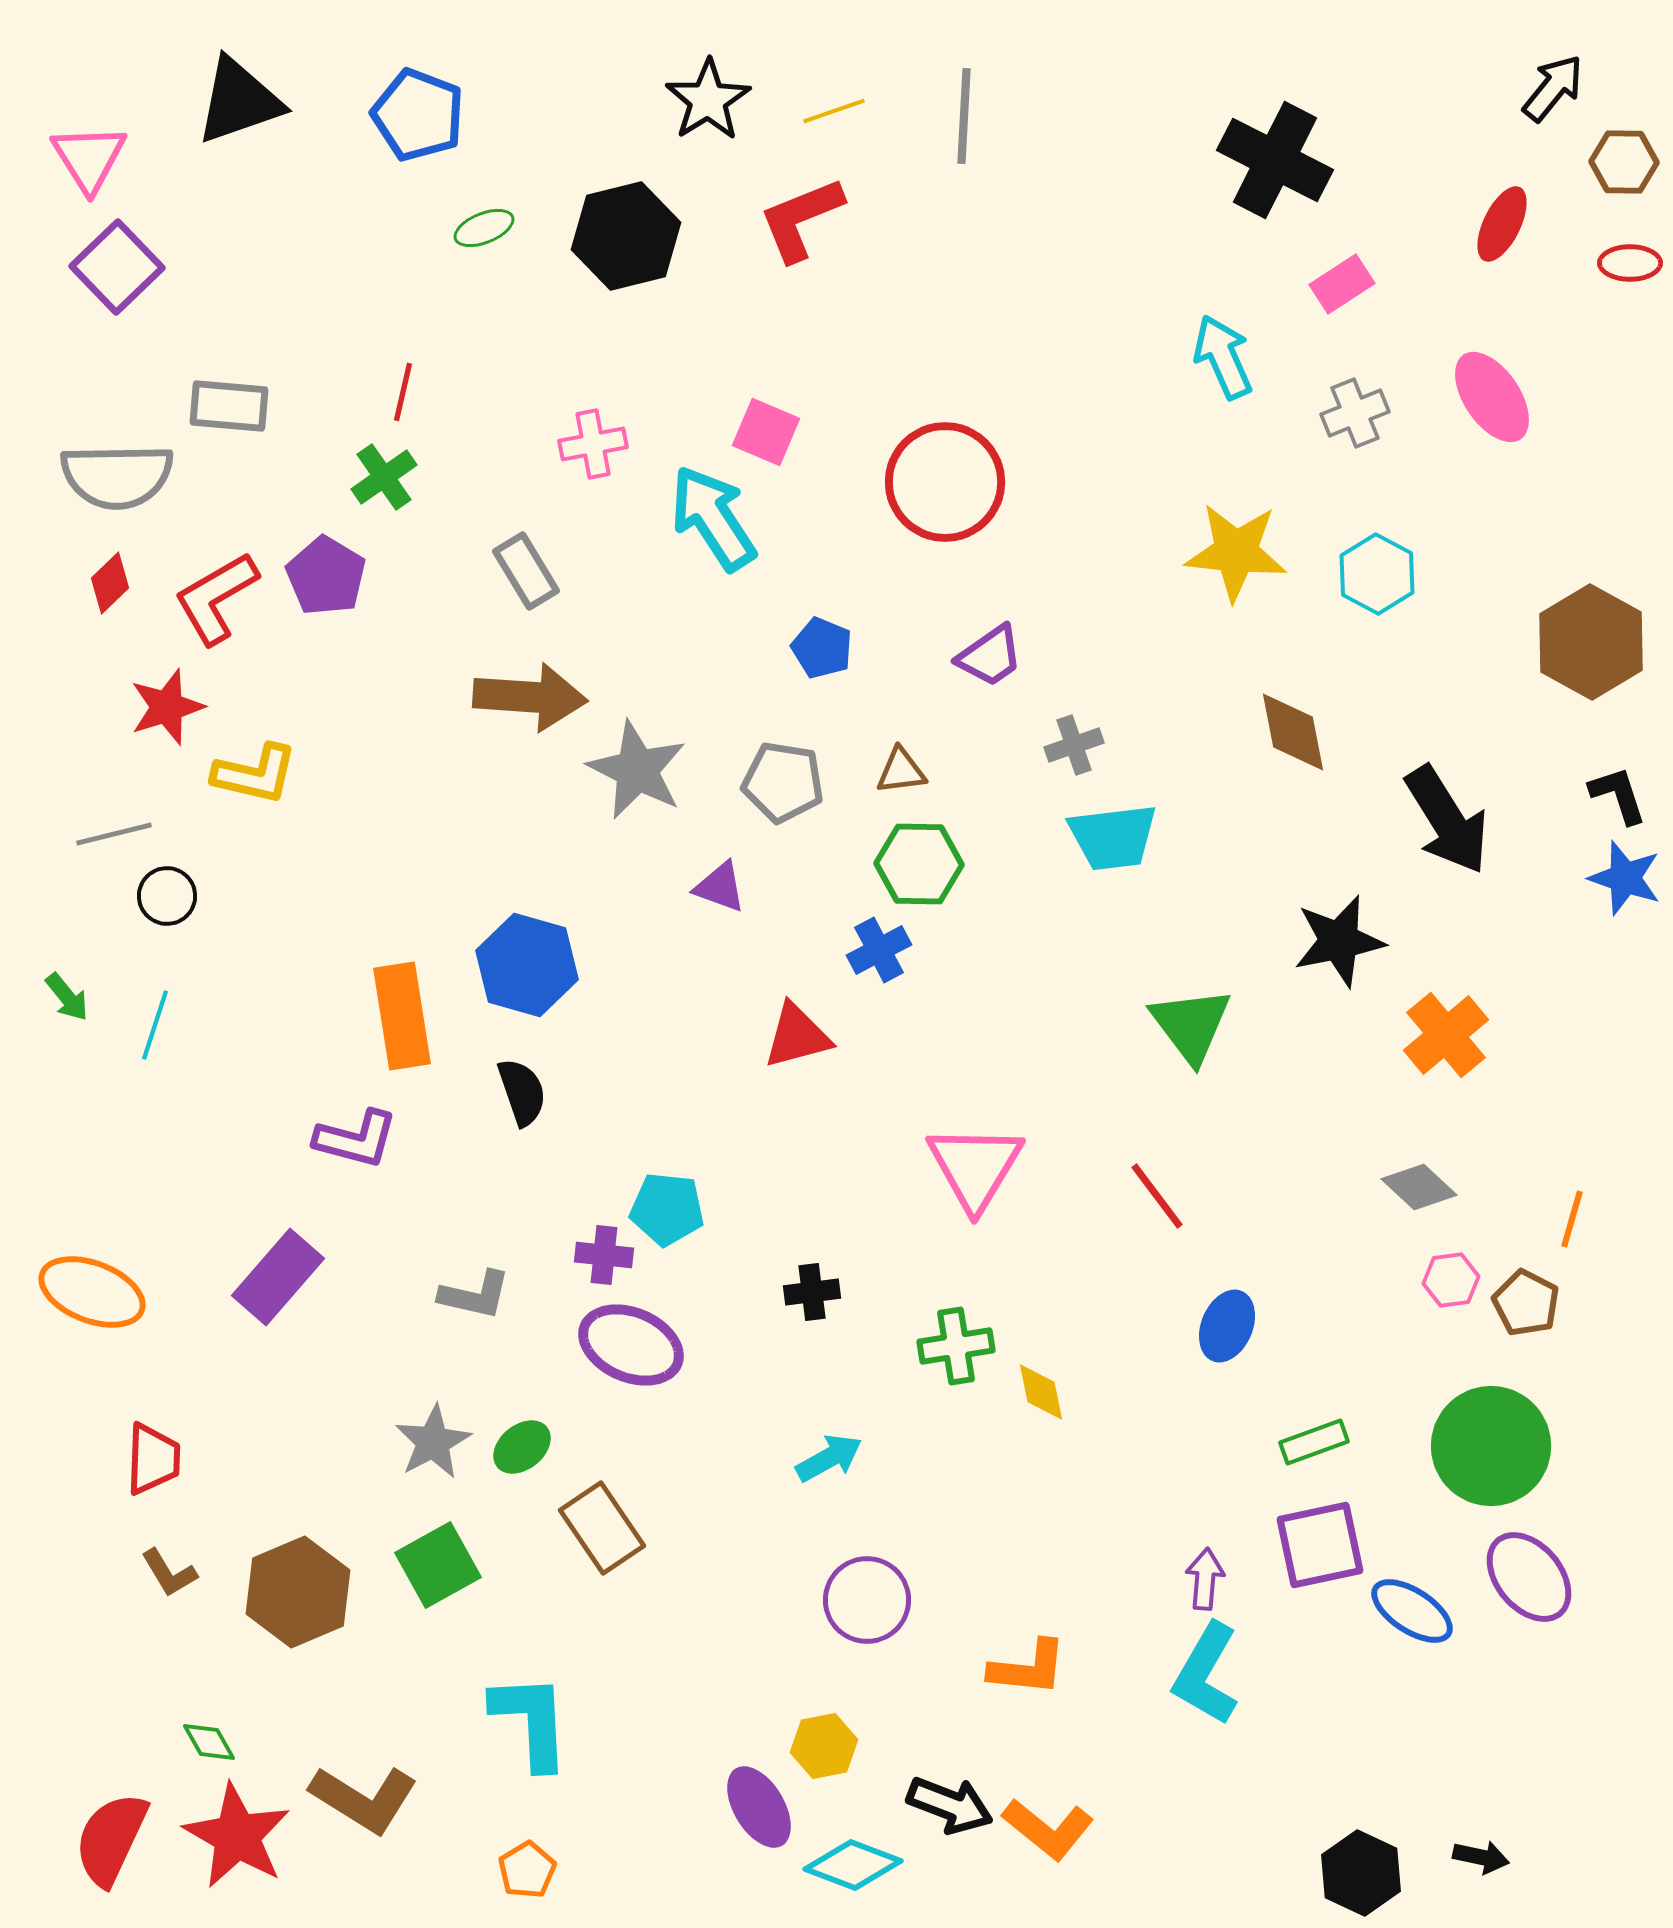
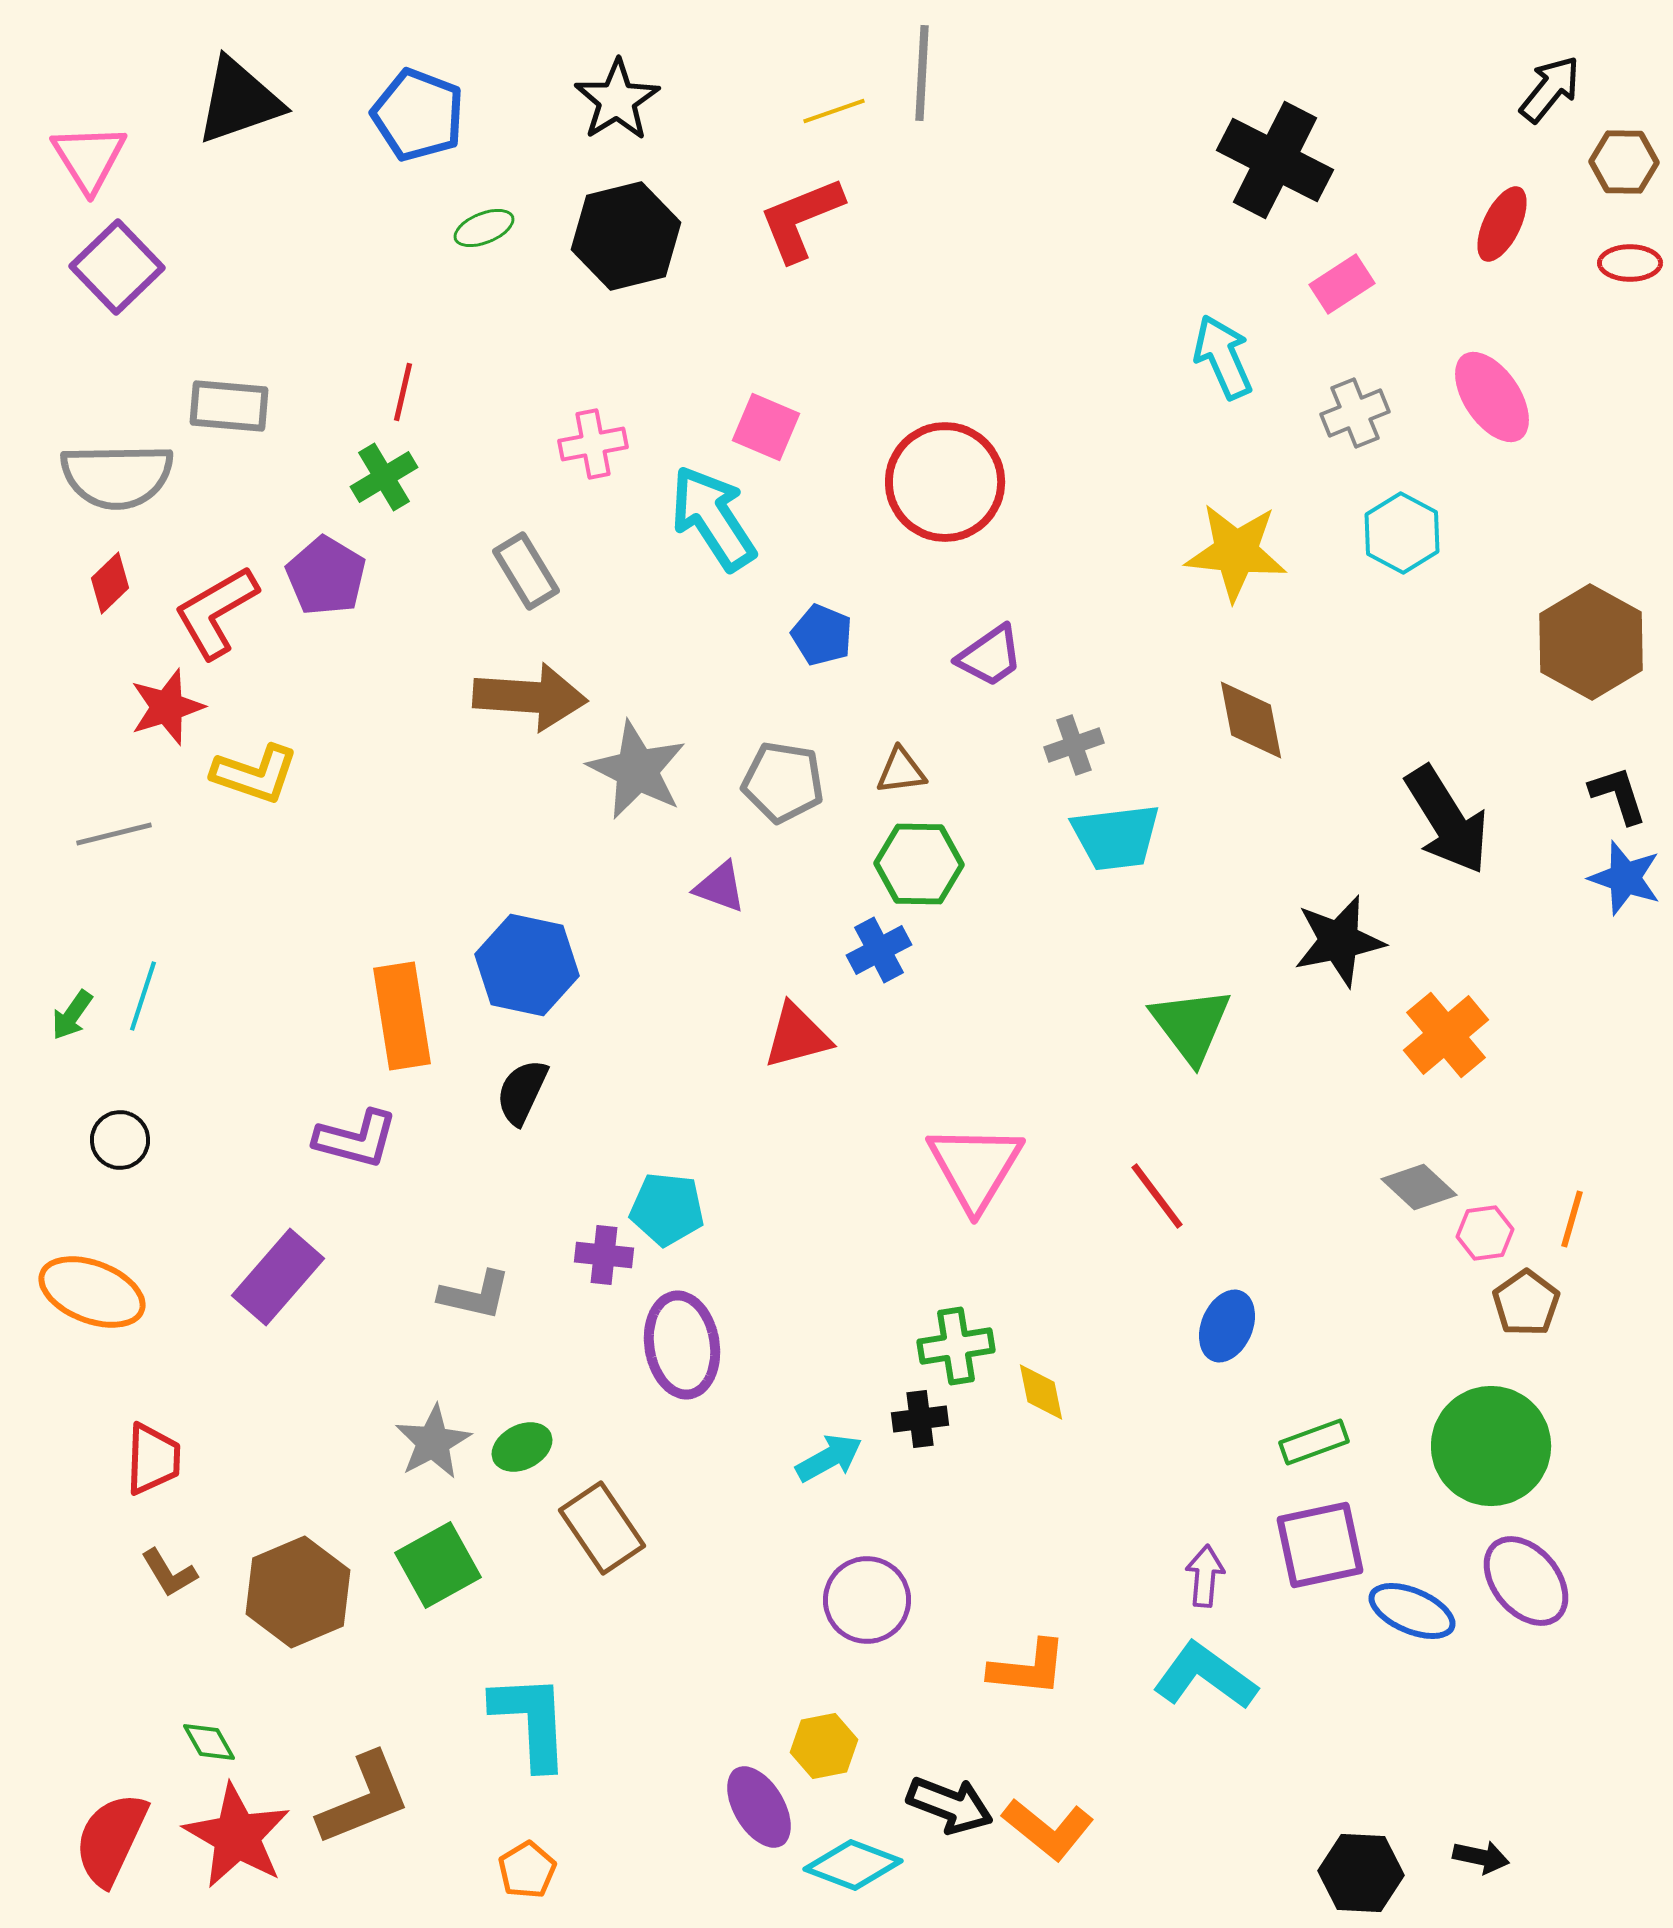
black arrow at (1553, 88): moved 3 px left, 1 px down
black star at (708, 100): moved 91 px left
gray line at (964, 116): moved 42 px left, 43 px up
pink square at (766, 432): moved 5 px up
green cross at (384, 477): rotated 4 degrees clockwise
cyan hexagon at (1377, 574): moved 25 px right, 41 px up
red L-shape at (216, 598): moved 14 px down
blue pentagon at (822, 648): moved 13 px up
brown diamond at (1293, 732): moved 42 px left, 12 px up
yellow L-shape at (255, 774): rotated 6 degrees clockwise
cyan trapezoid at (1113, 837): moved 3 px right
black circle at (167, 896): moved 47 px left, 244 px down
blue hexagon at (527, 965): rotated 4 degrees counterclockwise
green arrow at (67, 997): moved 5 px right, 18 px down; rotated 74 degrees clockwise
cyan line at (155, 1025): moved 12 px left, 29 px up
black semicircle at (522, 1092): rotated 136 degrees counterclockwise
pink hexagon at (1451, 1280): moved 34 px right, 47 px up
black cross at (812, 1292): moved 108 px right, 127 px down
brown pentagon at (1526, 1303): rotated 10 degrees clockwise
purple ellipse at (631, 1345): moved 51 px right; rotated 58 degrees clockwise
green ellipse at (522, 1447): rotated 12 degrees clockwise
purple ellipse at (1529, 1577): moved 3 px left, 4 px down
purple arrow at (1205, 1579): moved 3 px up
blue ellipse at (1412, 1611): rotated 10 degrees counterclockwise
cyan L-shape at (1206, 1674): moved 1 px left, 2 px down; rotated 96 degrees clockwise
brown L-shape at (364, 1799): rotated 54 degrees counterclockwise
black hexagon at (1361, 1873): rotated 22 degrees counterclockwise
